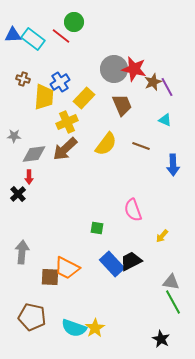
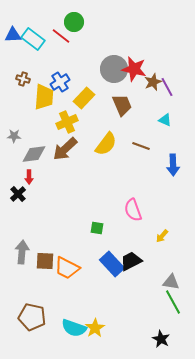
brown square: moved 5 px left, 16 px up
